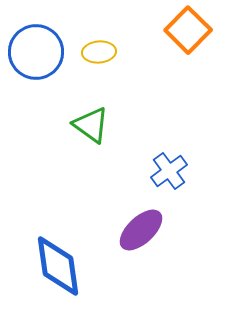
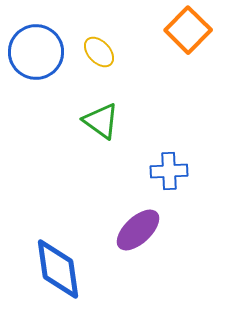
yellow ellipse: rotated 52 degrees clockwise
green triangle: moved 10 px right, 4 px up
blue cross: rotated 33 degrees clockwise
purple ellipse: moved 3 px left
blue diamond: moved 3 px down
